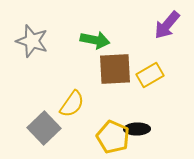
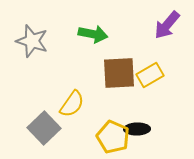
green arrow: moved 2 px left, 6 px up
brown square: moved 4 px right, 4 px down
